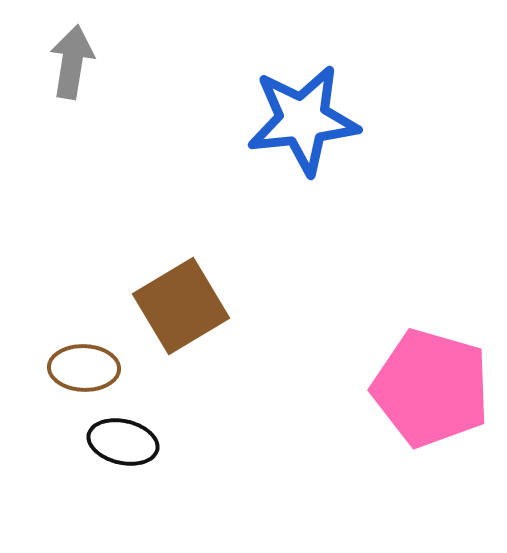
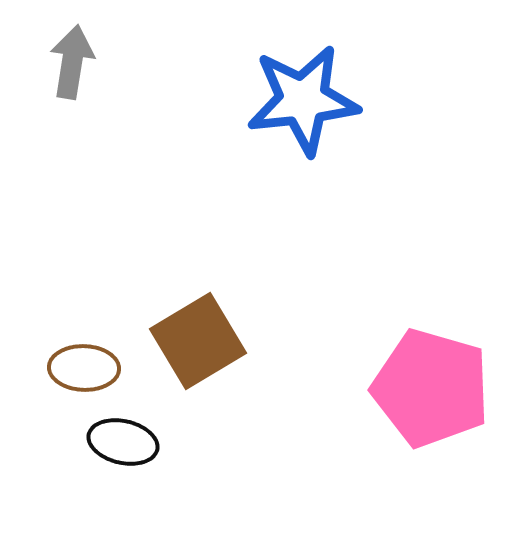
blue star: moved 20 px up
brown square: moved 17 px right, 35 px down
